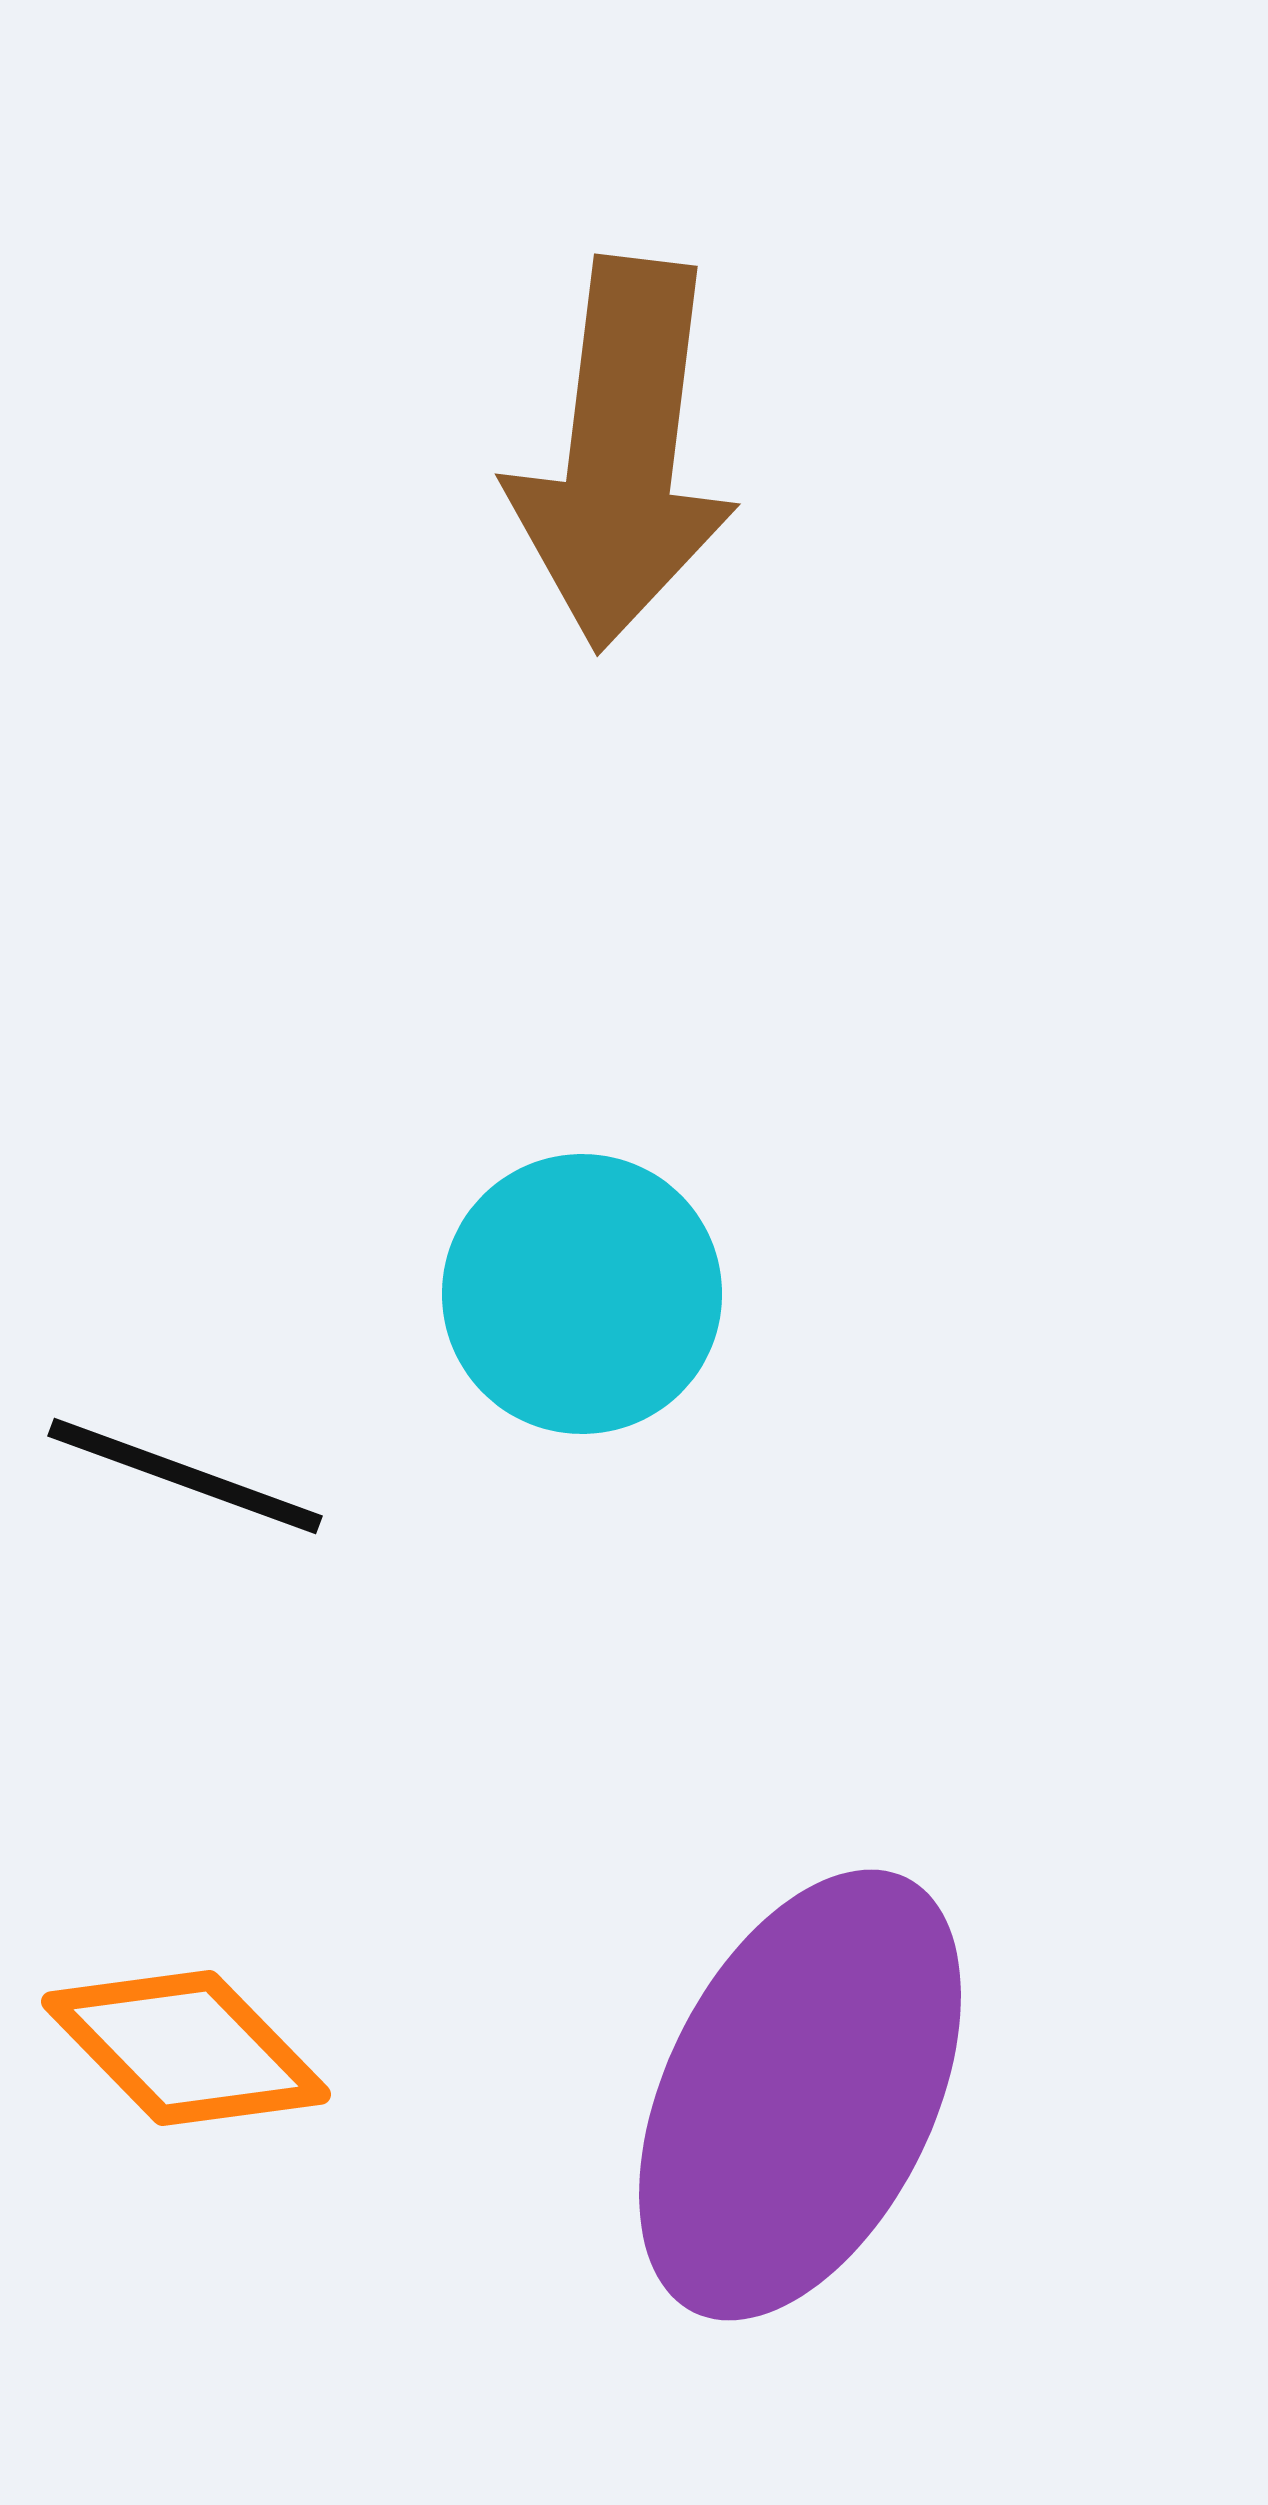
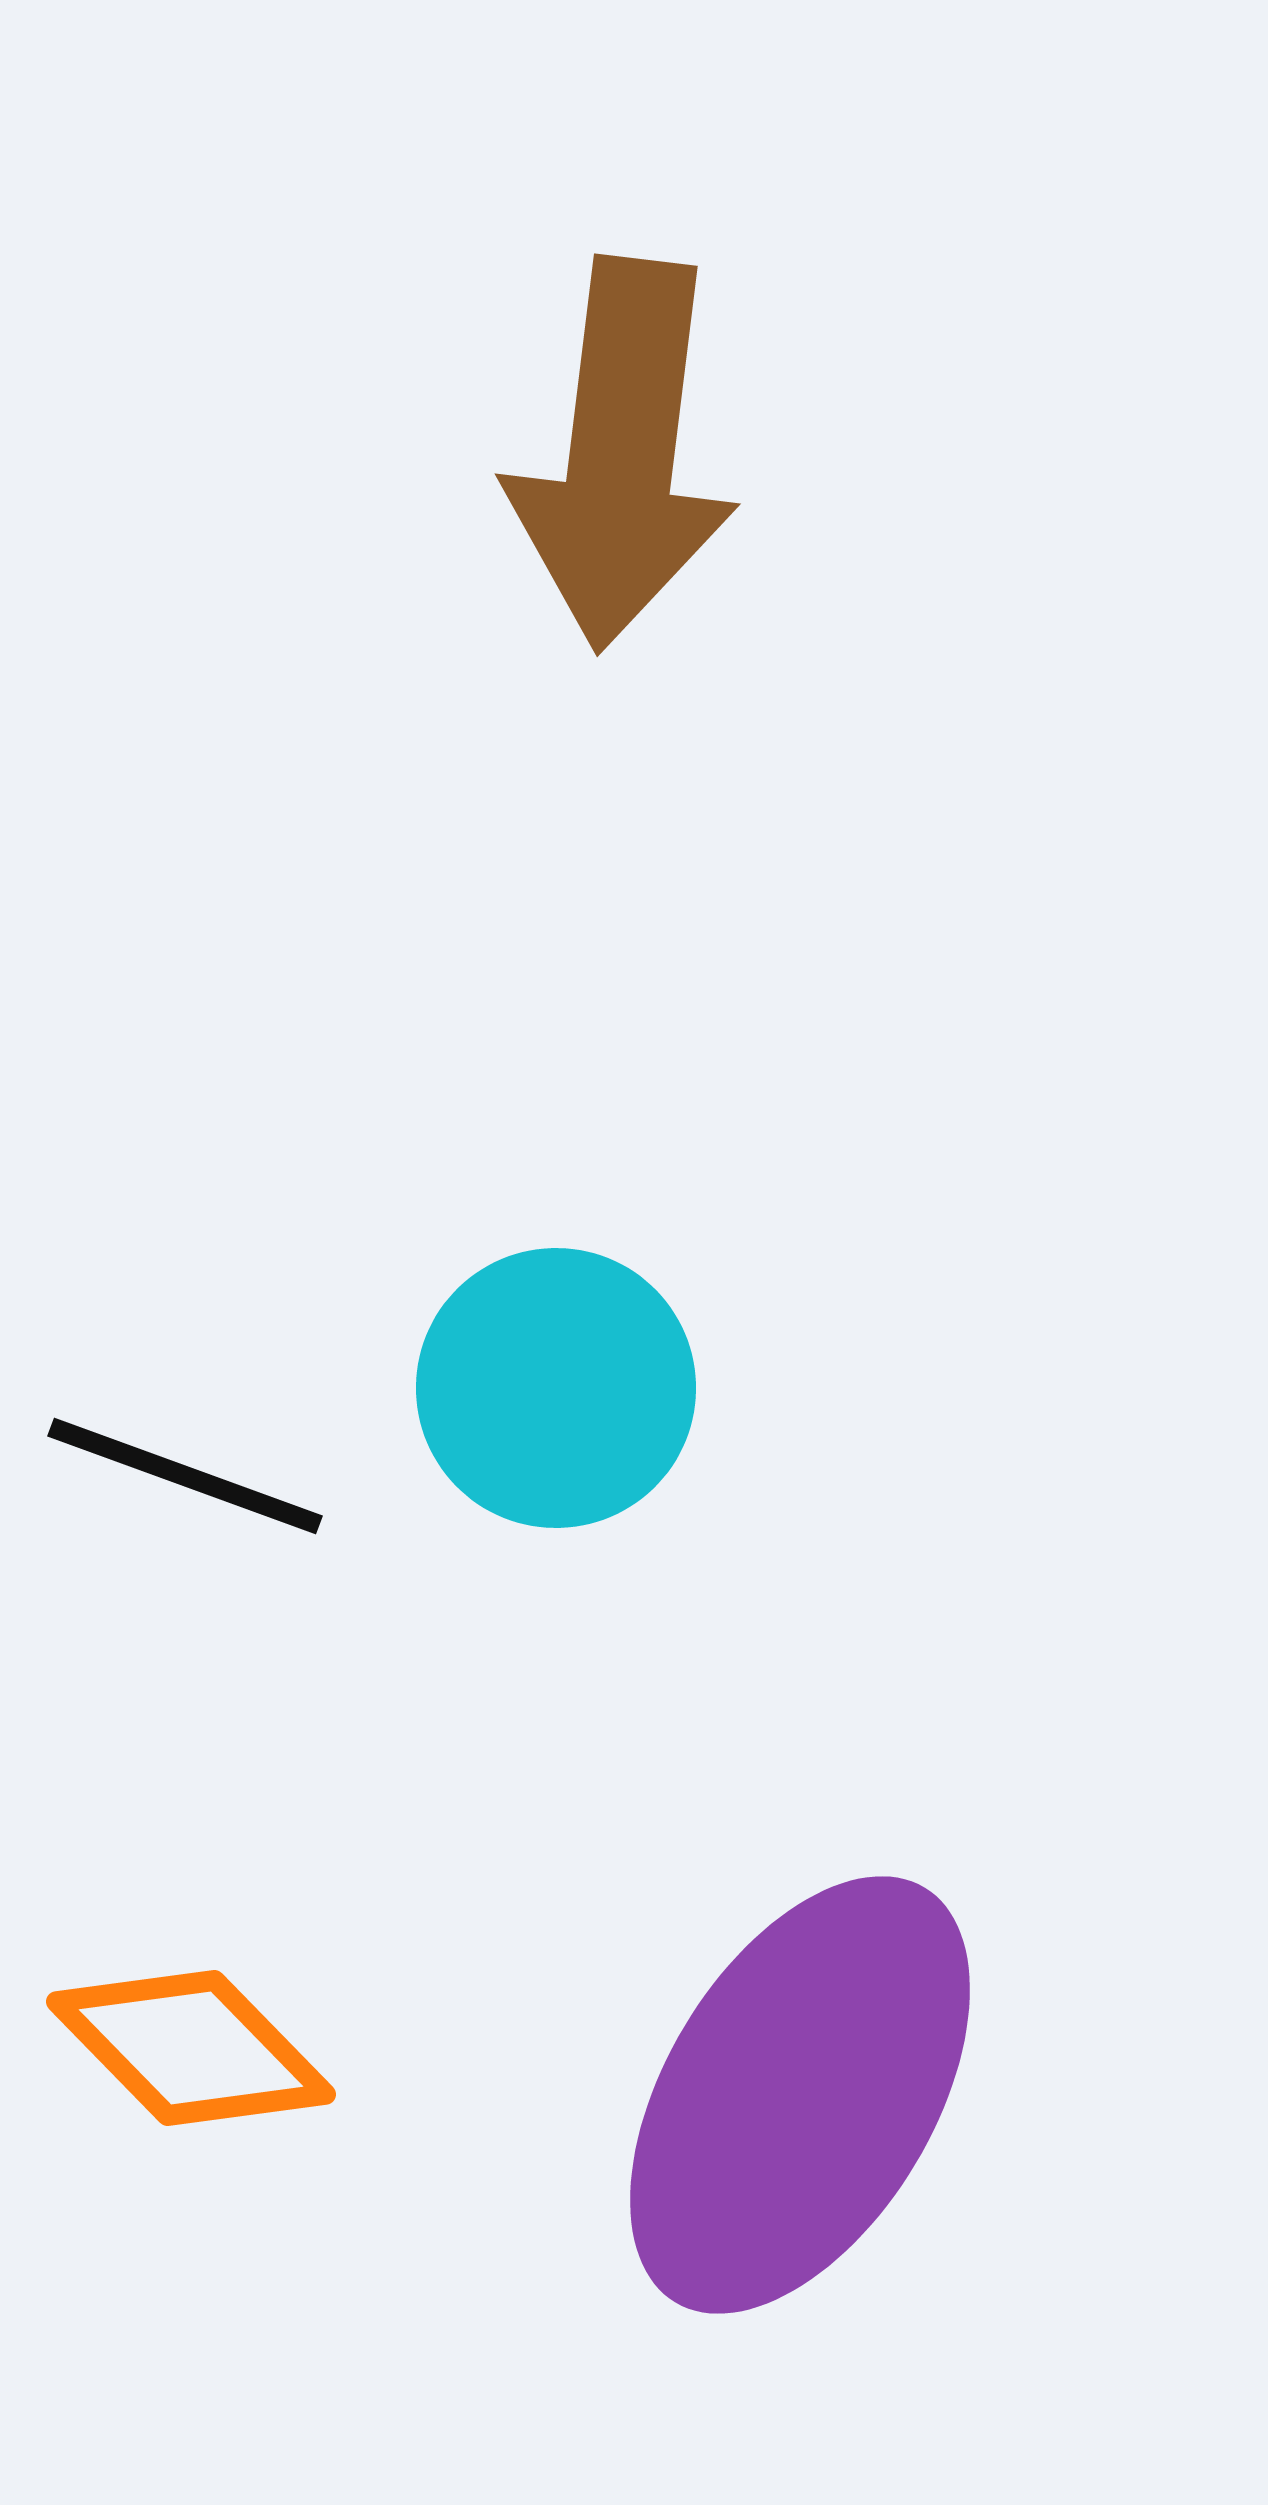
cyan circle: moved 26 px left, 94 px down
orange diamond: moved 5 px right
purple ellipse: rotated 5 degrees clockwise
